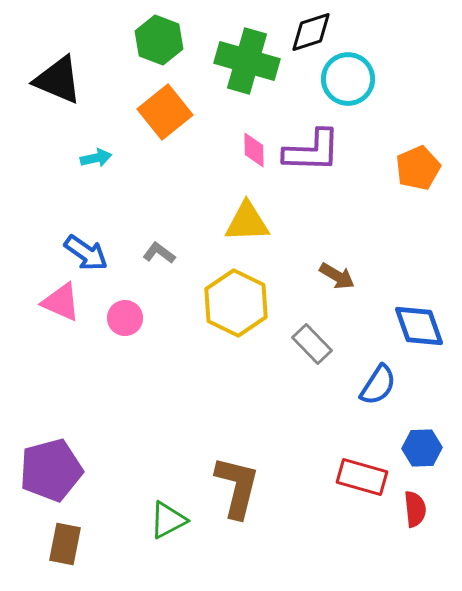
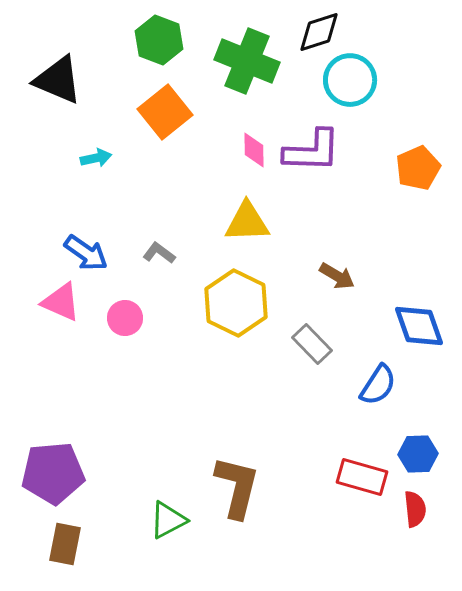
black diamond: moved 8 px right
green cross: rotated 6 degrees clockwise
cyan circle: moved 2 px right, 1 px down
blue hexagon: moved 4 px left, 6 px down
purple pentagon: moved 2 px right, 3 px down; rotated 10 degrees clockwise
